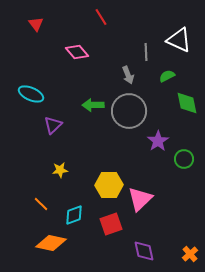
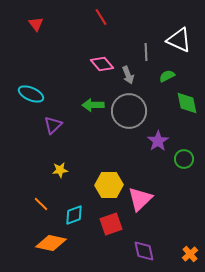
pink diamond: moved 25 px right, 12 px down
